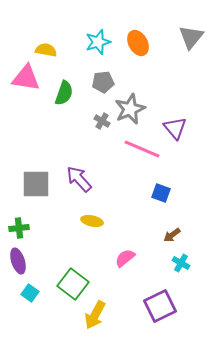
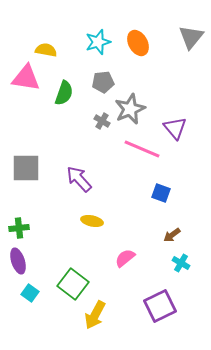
gray square: moved 10 px left, 16 px up
